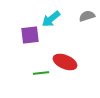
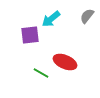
gray semicircle: rotated 35 degrees counterclockwise
green line: rotated 35 degrees clockwise
